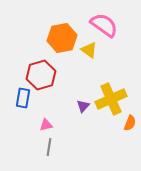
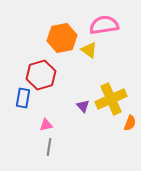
pink semicircle: rotated 44 degrees counterclockwise
purple triangle: rotated 24 degrees counterclockwise
